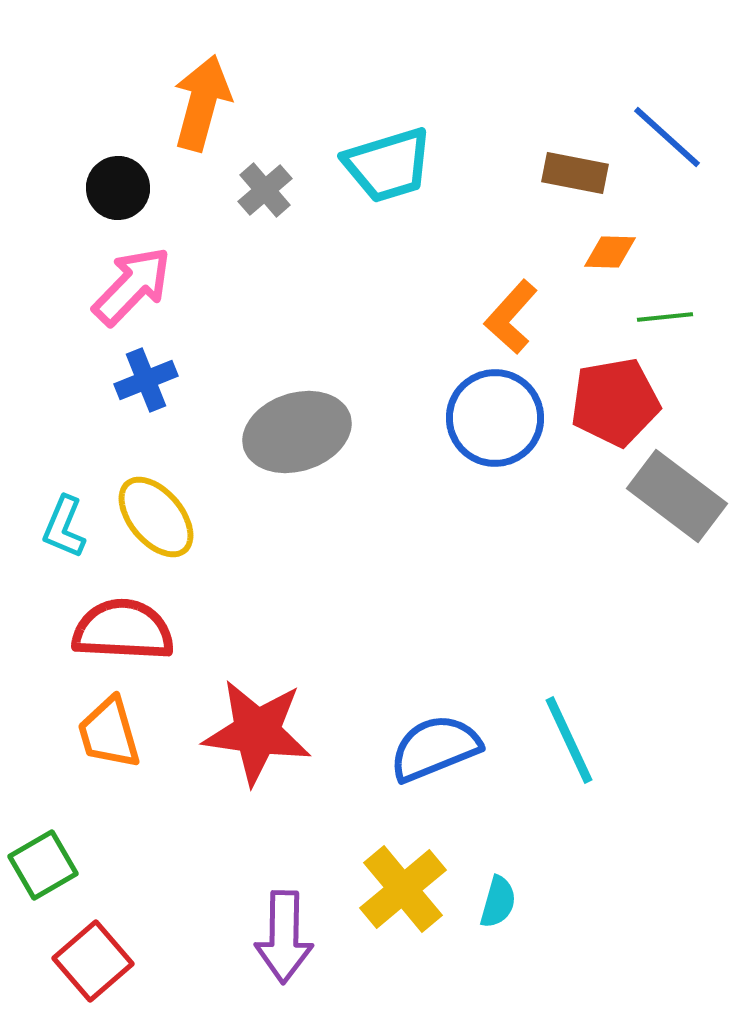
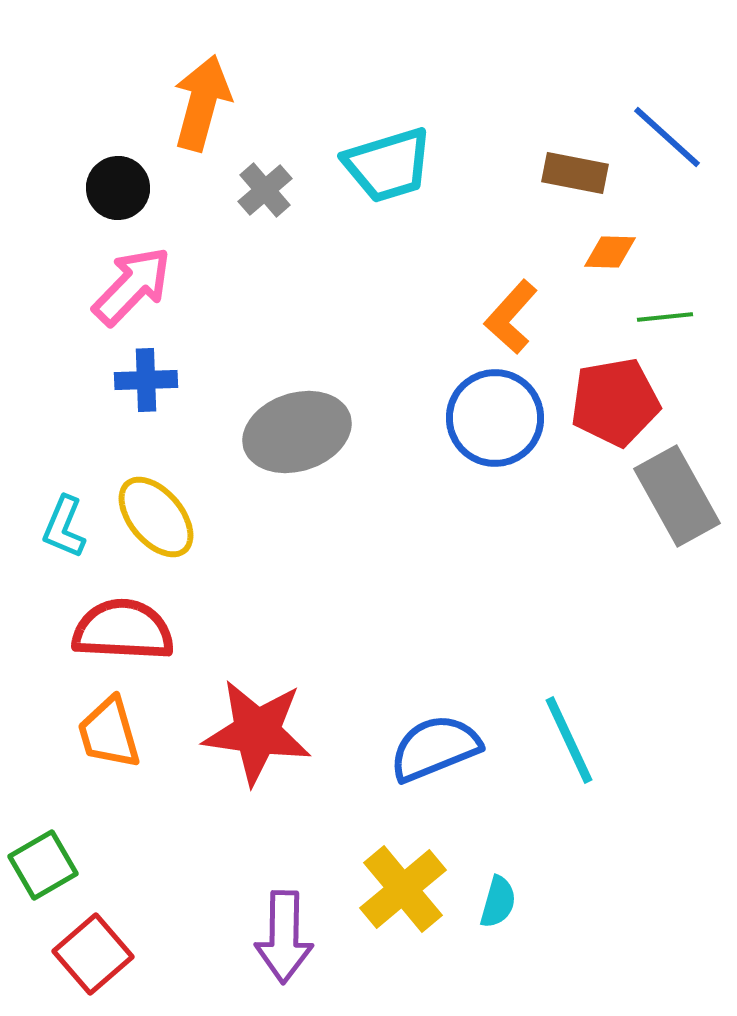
blue cross: rotated 20 degrees clockwise
gray rectangle: rotated 24 degrees clockwise
red square: moved 7 px up
